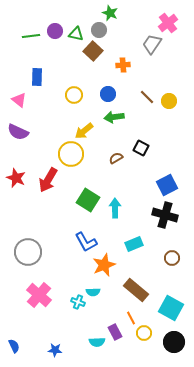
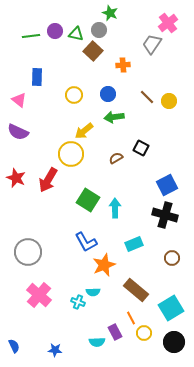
cyan square at (171, 308): rotated 30 degrees clockwise
